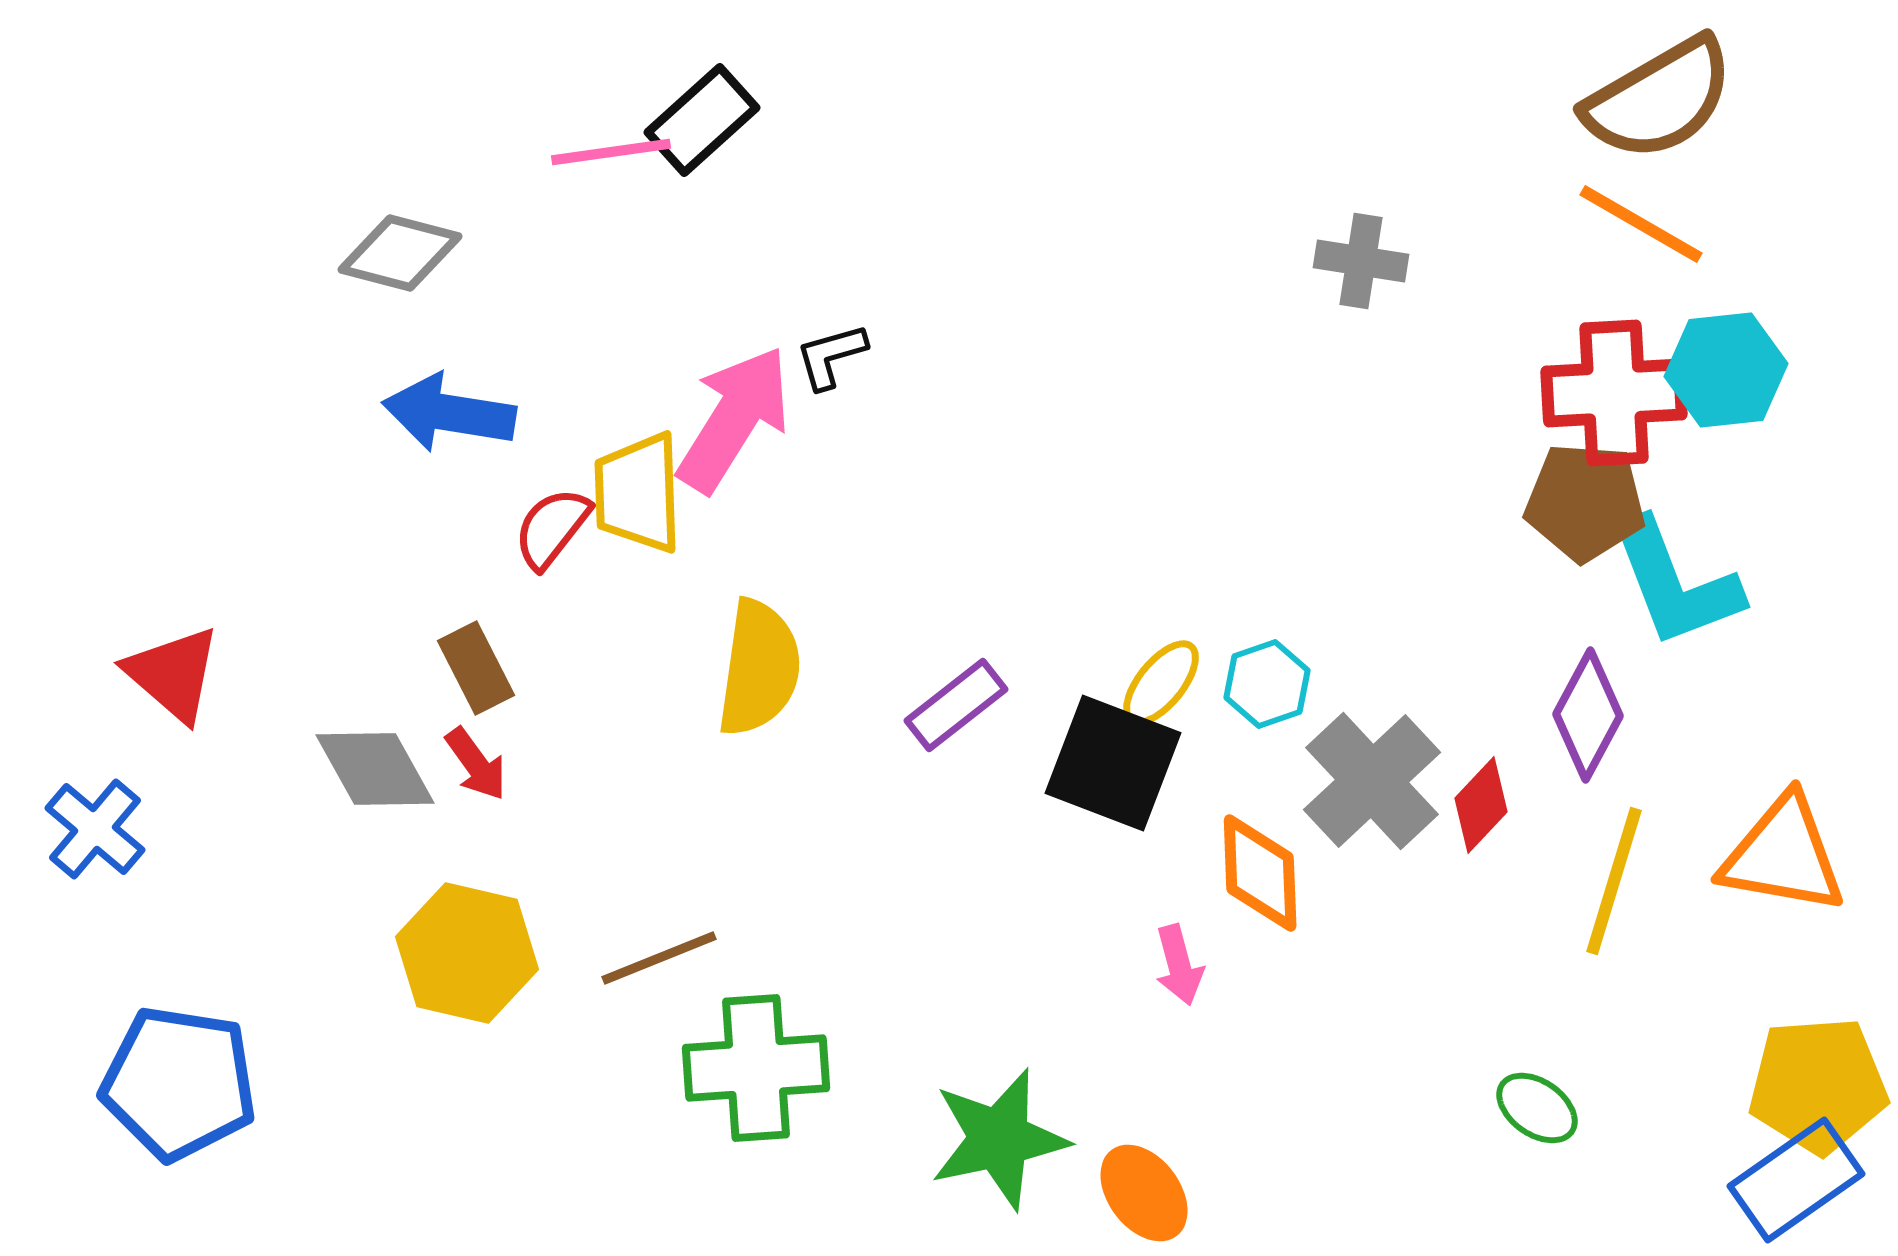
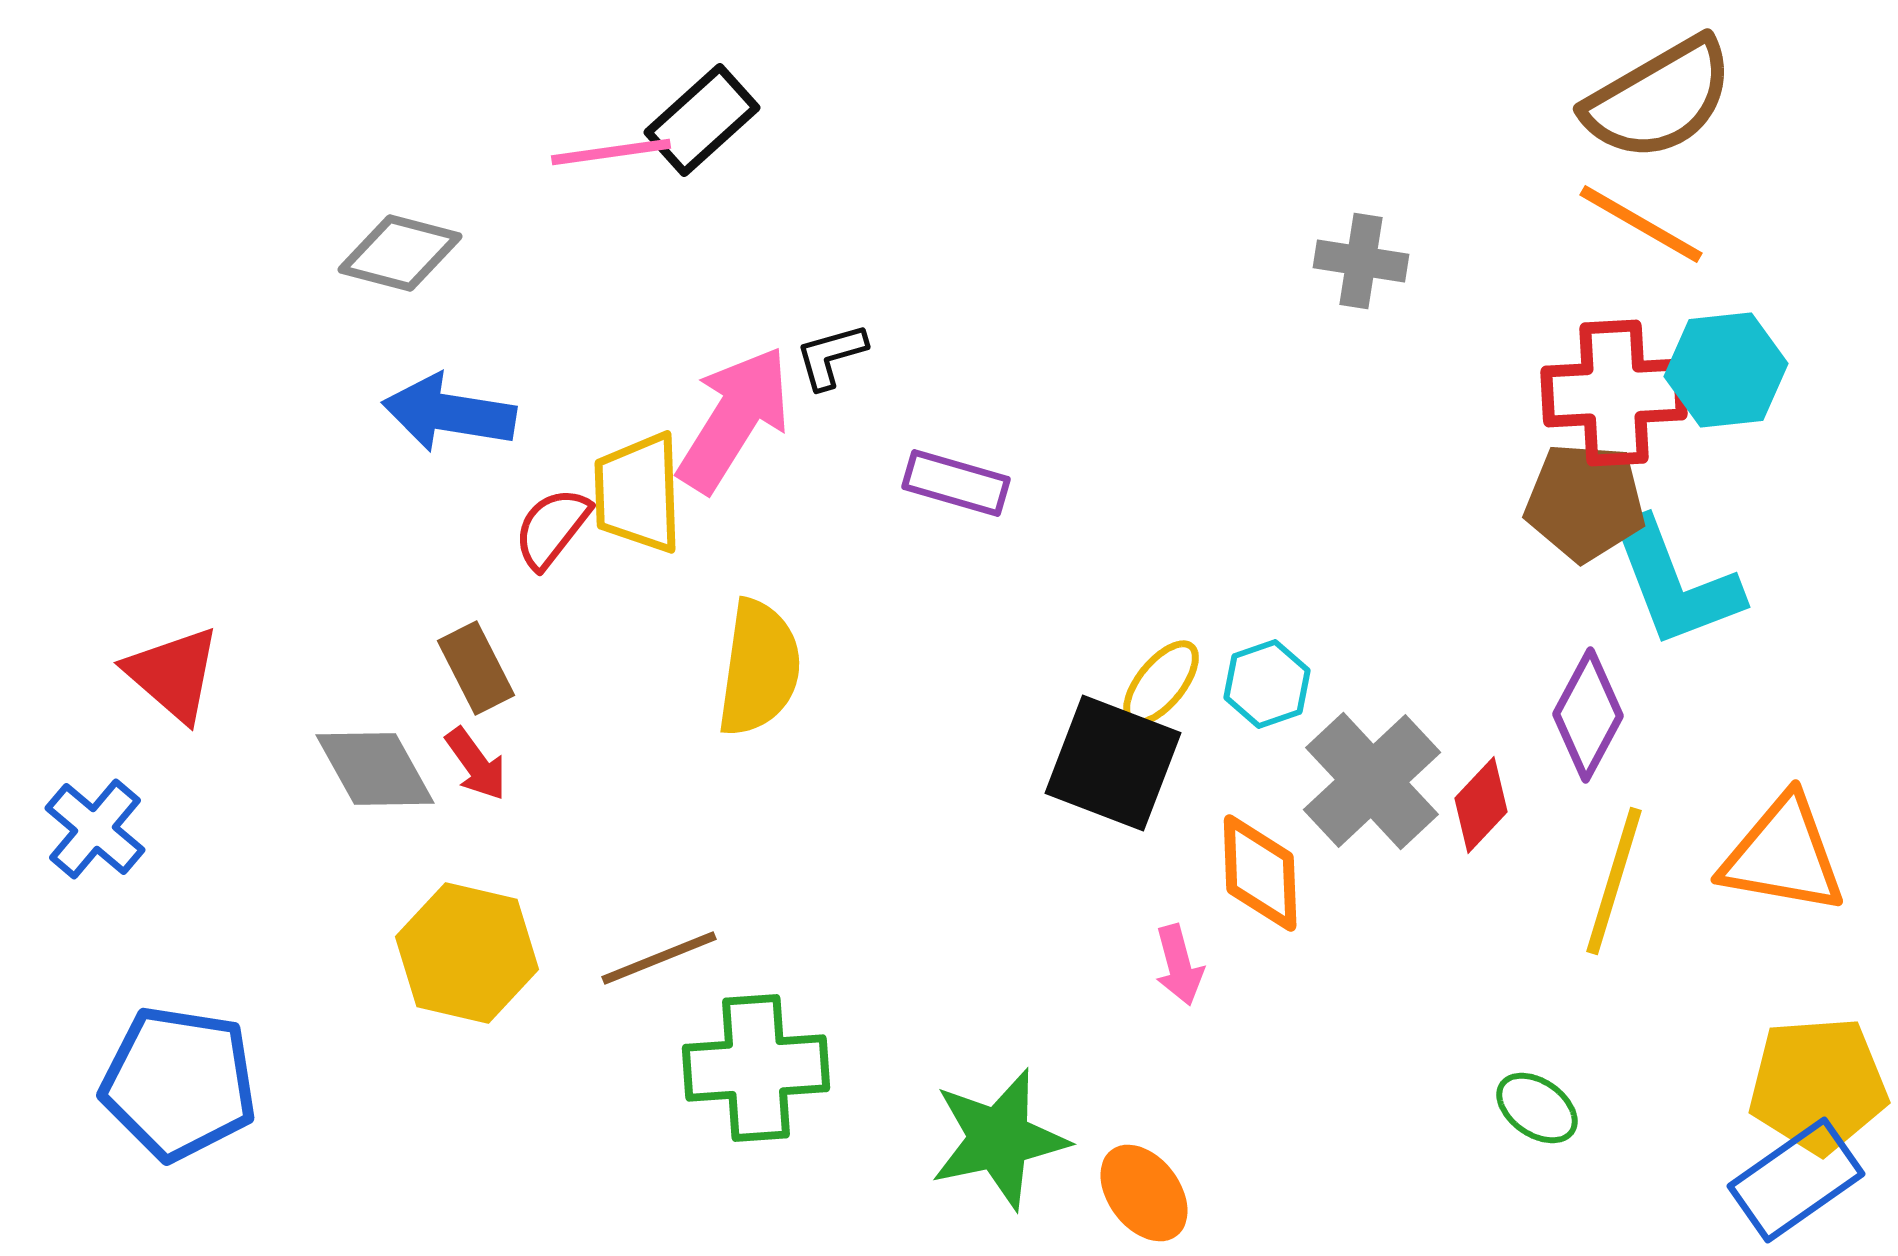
purple rectangle at (956, 705): moved 222 px up; rotated 54 degrees clockwise
